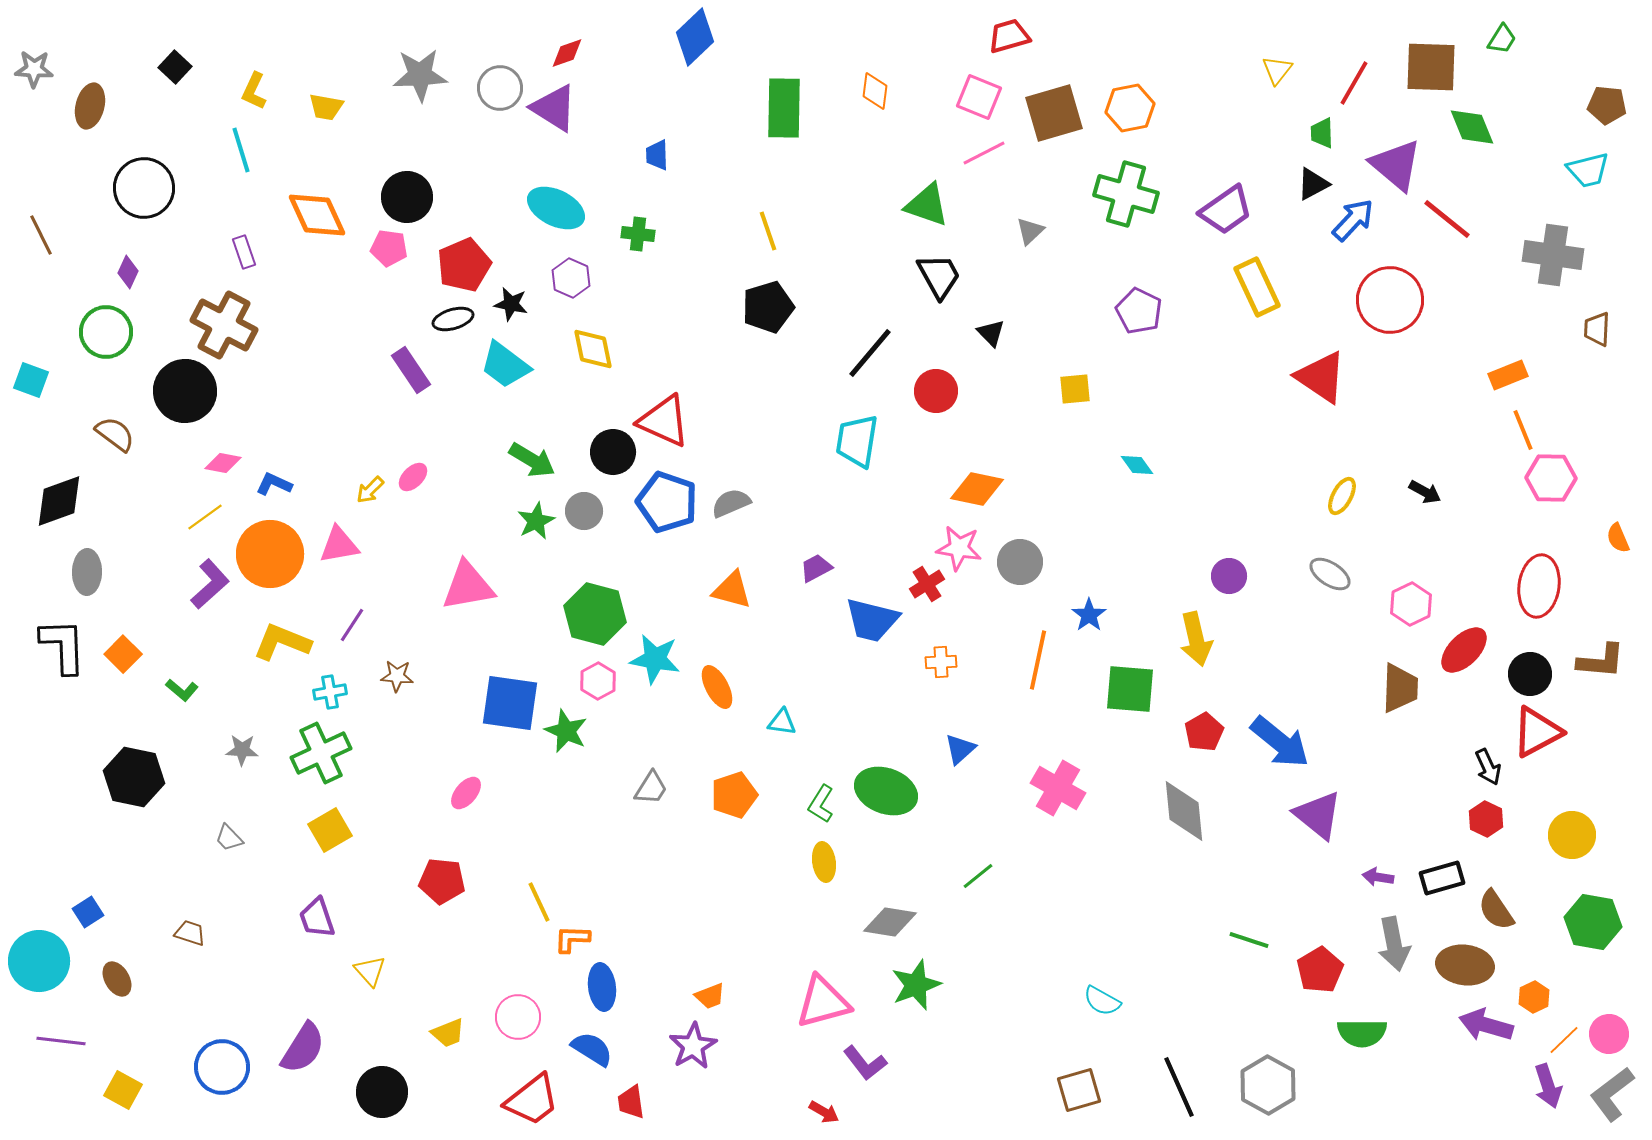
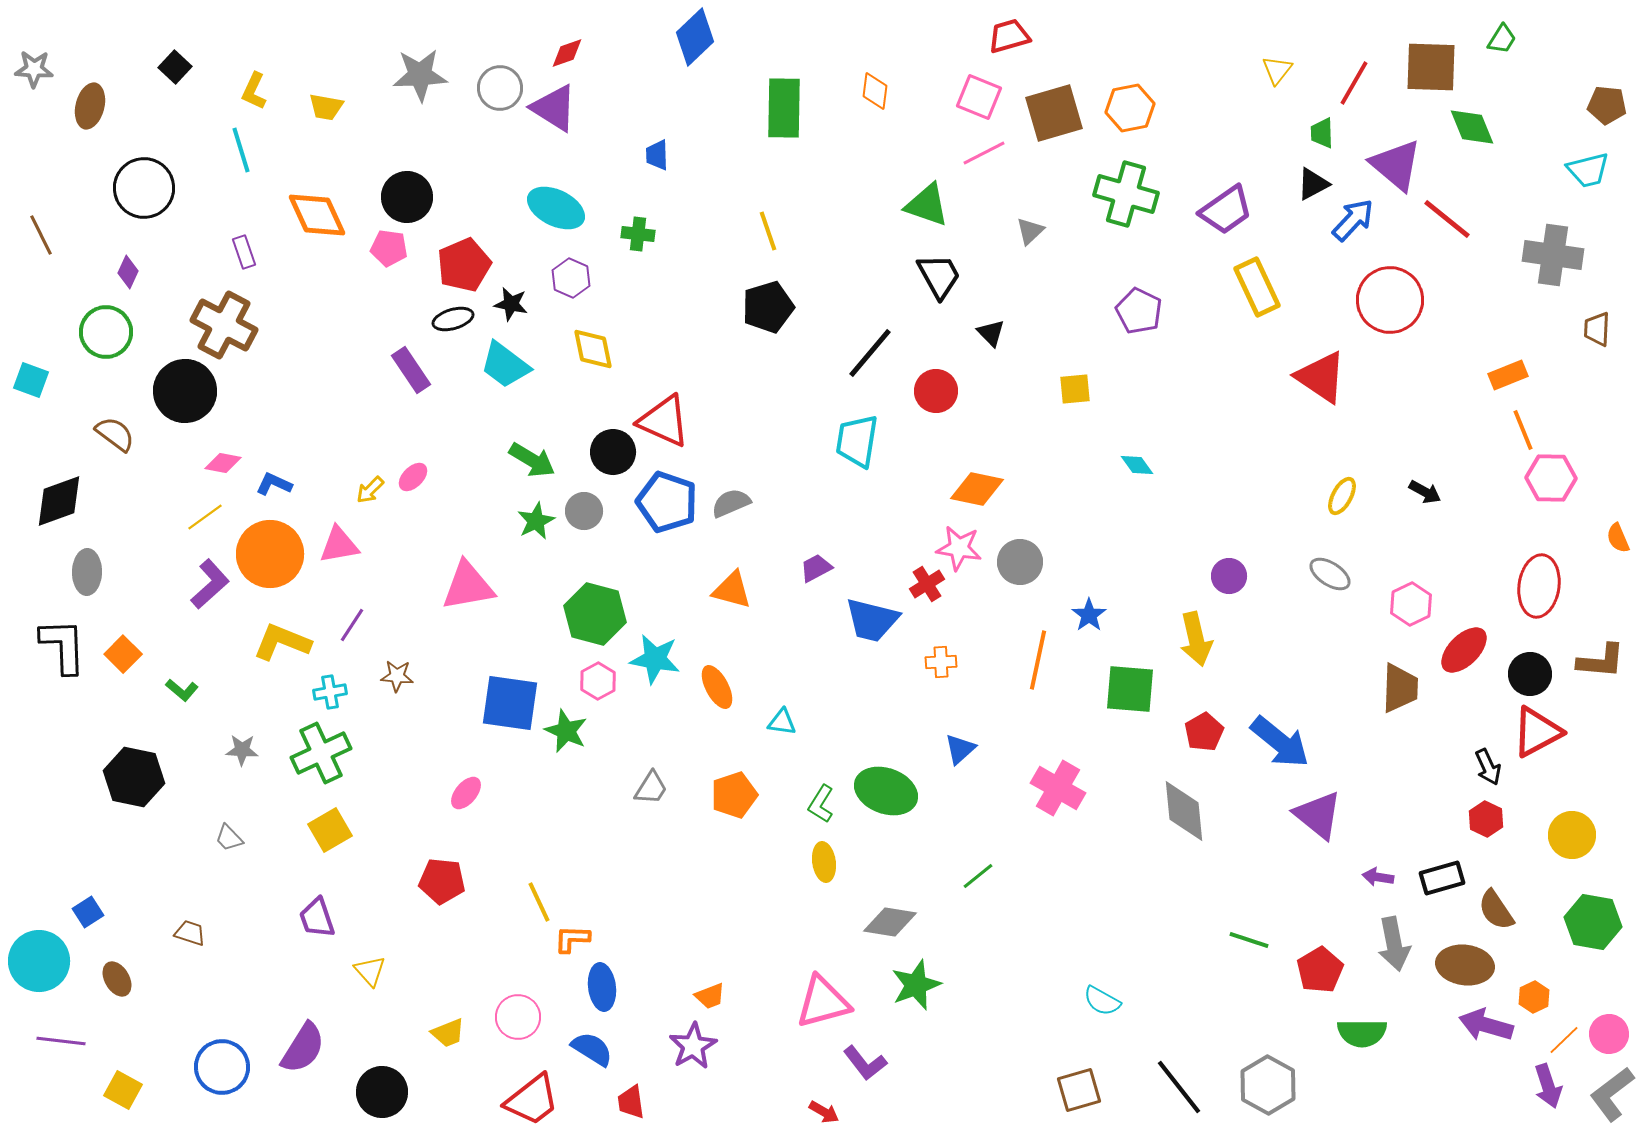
black line at (1179, 1087): rotated 14 degrees counterclockwise
